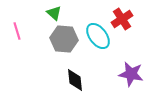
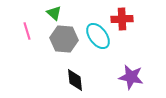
red cross: rotated 30 degrees clockwise
pink line: moved 10 px right
purple star: moved 3 px down
